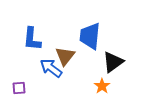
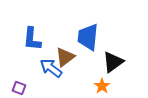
blue trapezoid: moved 2 px left, 1 px down
brown triangle: moved 1 px down; rotated 15 degrees clockwise
purple square: rotated 24 degrees clockwise
